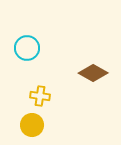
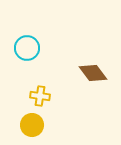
brown diamond: rotated 24 degrees clockwise
